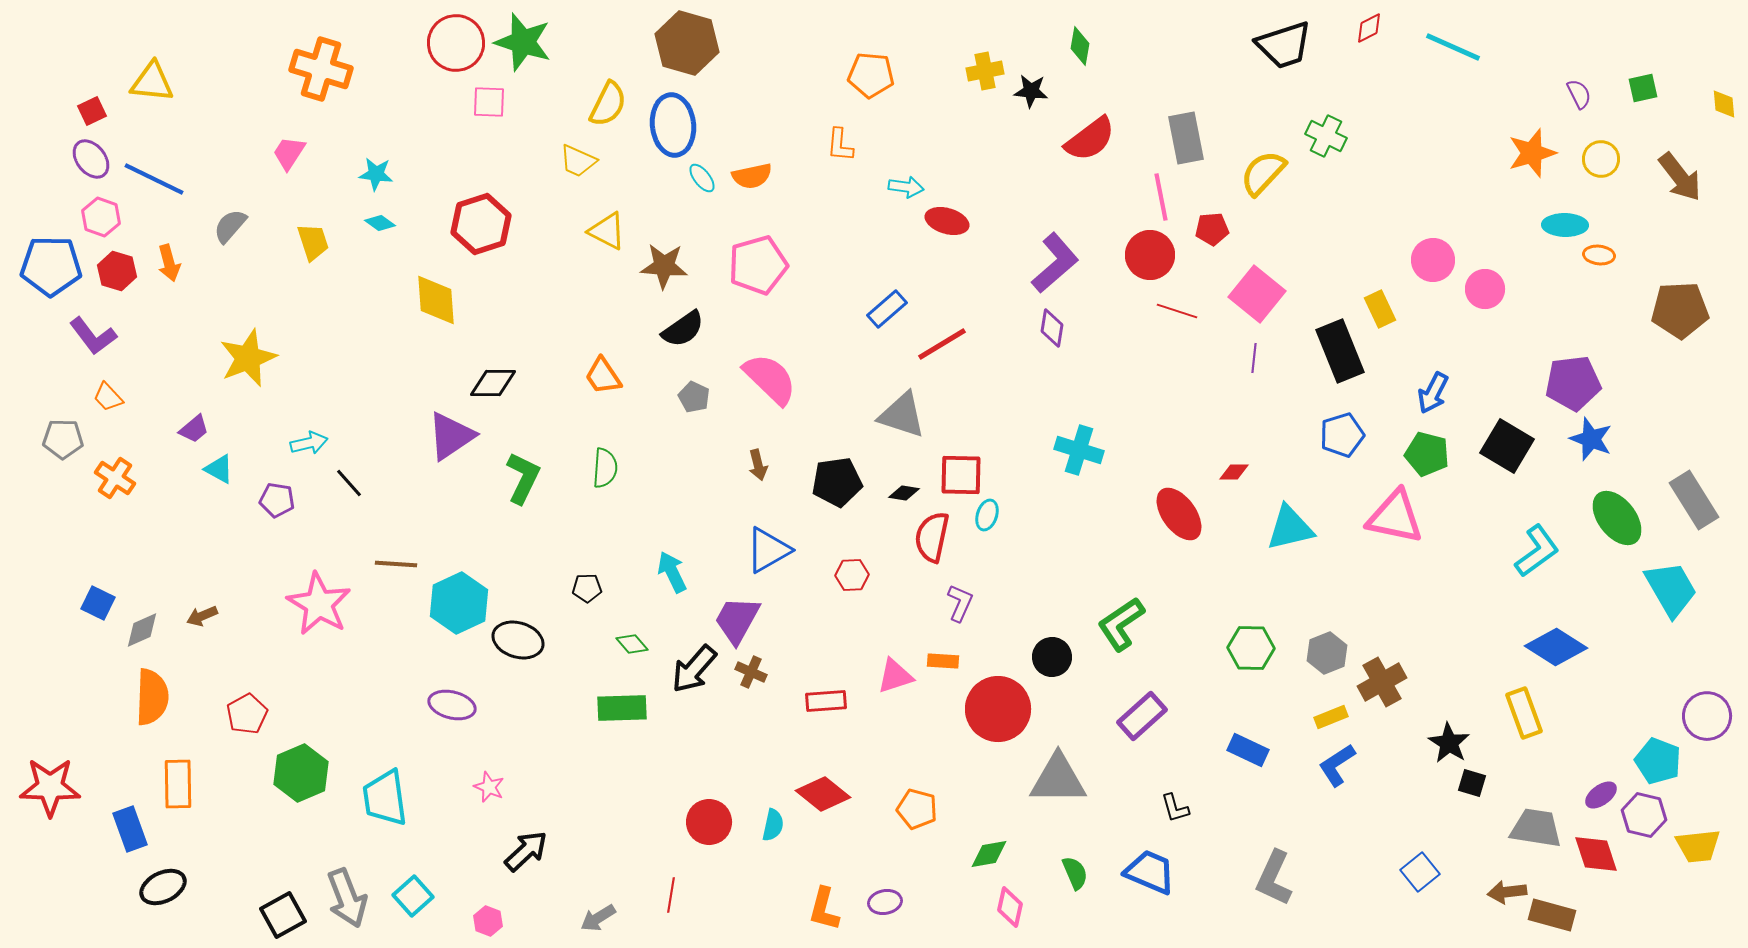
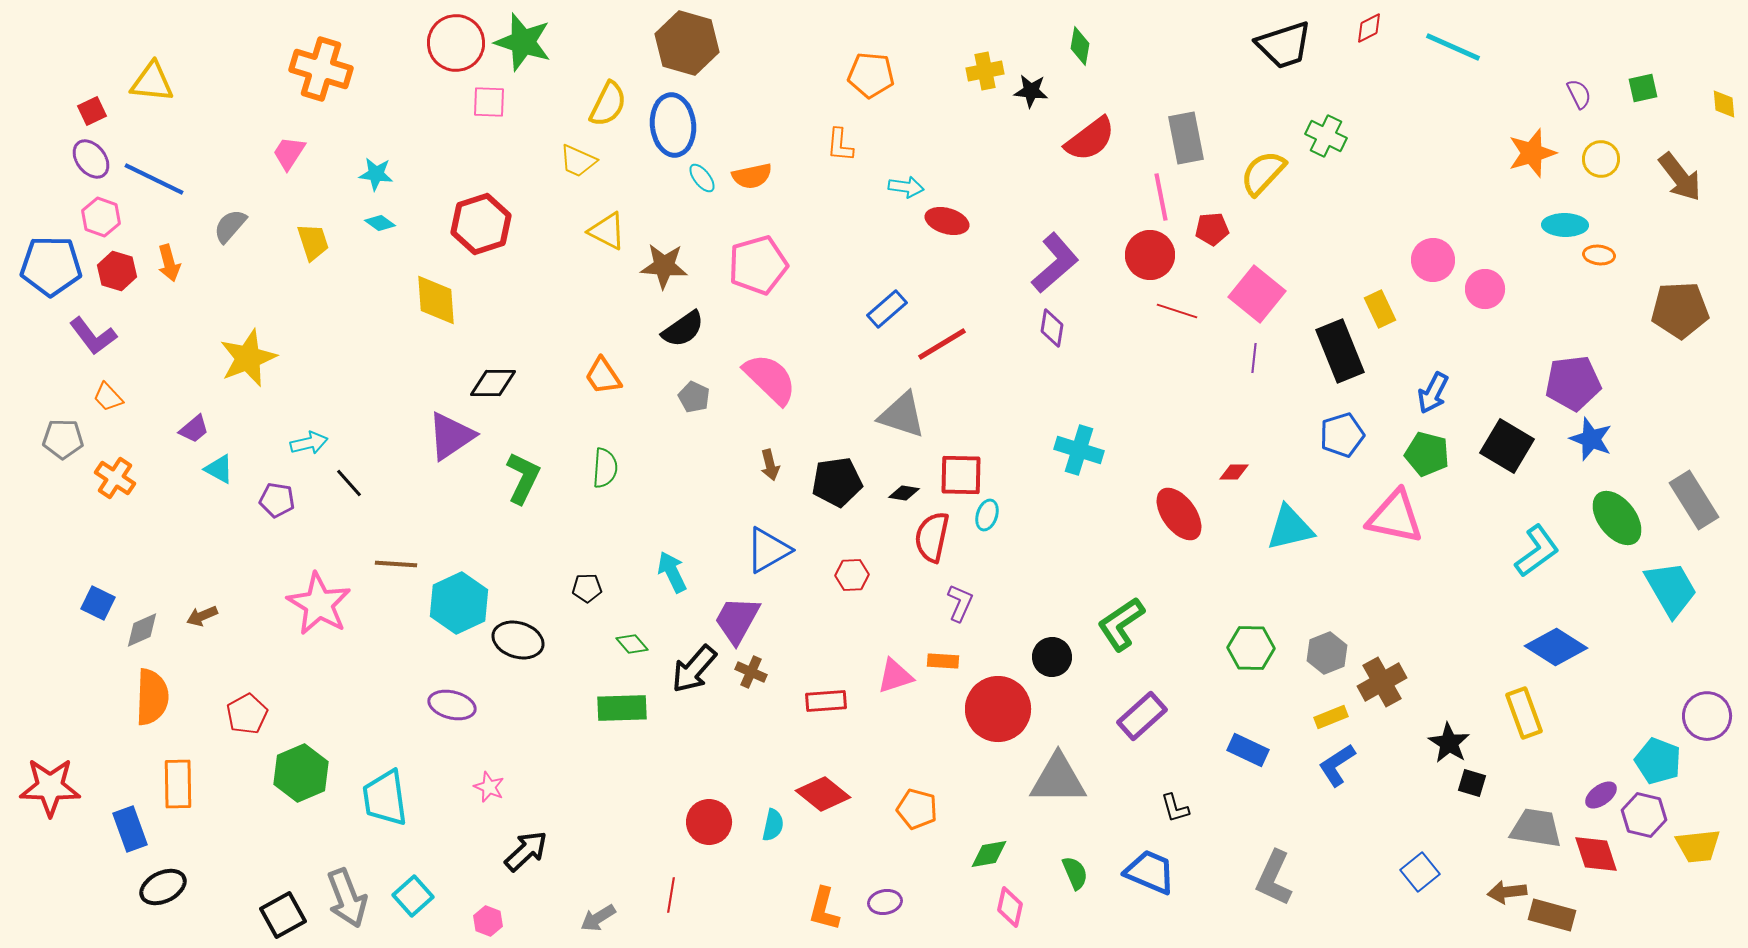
brown arrow at (758, 465): moved 12 px right
